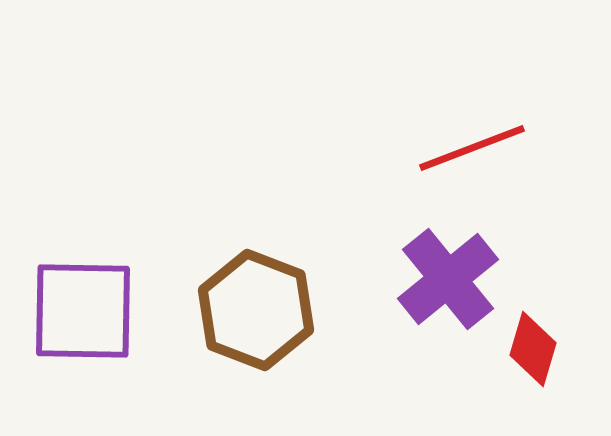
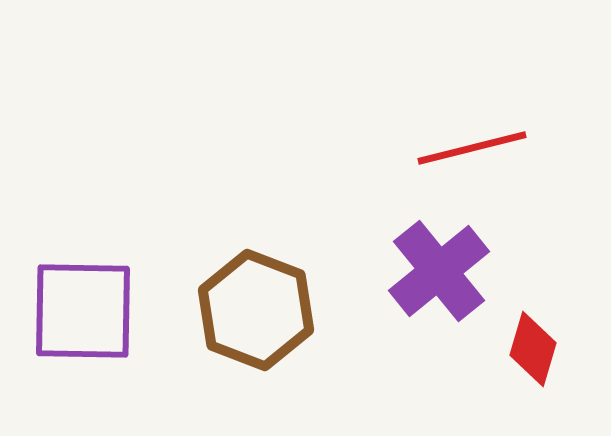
red line: rotated 7 degrees clockwise
purple cross: moved 9 px left, 8 px up
